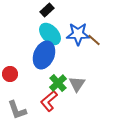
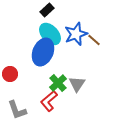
blue star: moved 2 px left; rotated 20 degrees counterclockwise
blue ellipse: moved 1 px left, 3 px up
